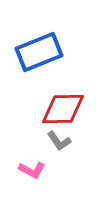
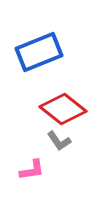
red diamond: rotated 39 degrees clockwise
pink L-shape: rotated 36 degrees counterclockwise
